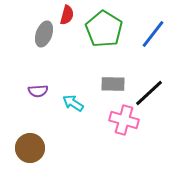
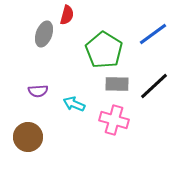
green pentagon: moved 21 px down
blue line: rotated 16 degrees clockwise
gray rectangle: moved 4 px right
black line: moved 5 px right, 7 px up
cyan arrow: moved 1 px right, 1 px down; rotated 10 degrees counterclockwise
pink cross: moved 10 px left
brown circle: moved 2 px left, 11 px up
